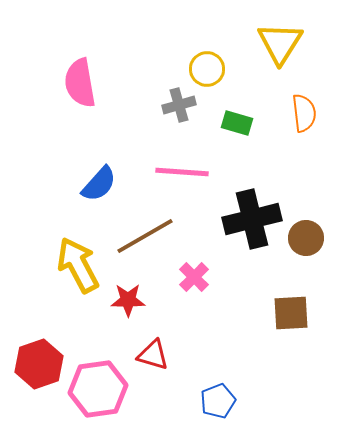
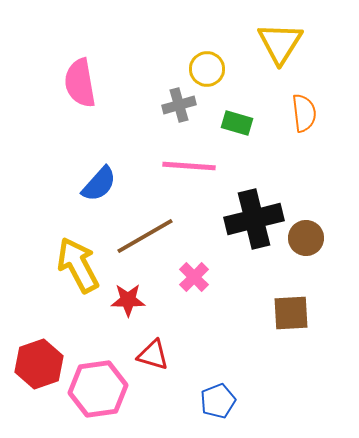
pink line: moved 7 px right, 6 px up
black cross: moved 2 px right
